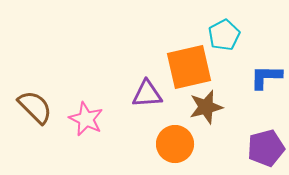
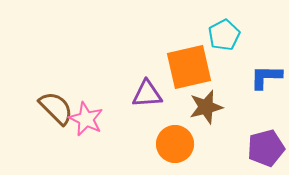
brown semicircle: moved 21 px right, 1 px down
